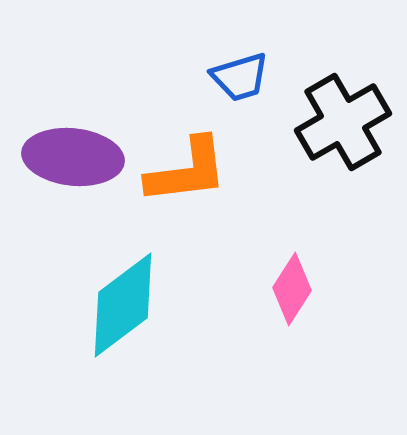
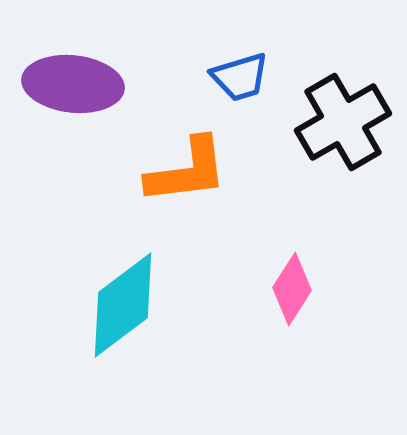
purple ellipse: moved 73 px up
